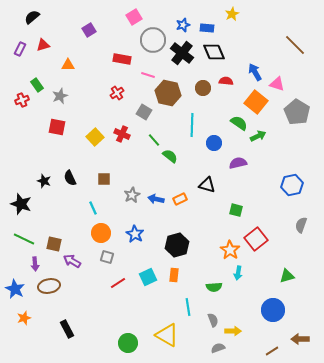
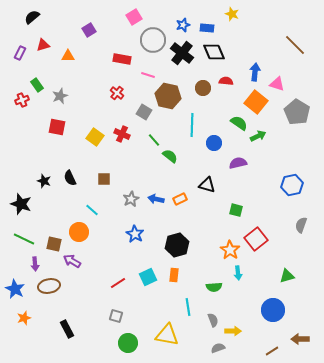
yellow star at (232, 14): rotated 24 degrees counterclockwise
purple rectangle at (20, 49): moved 4 px down
orange triangle at (68, 65): moved 9 px up
blue arrow at (255, 72): rotated 36 degrees clockwise
red cross at (117, 93): rotated 16 degrees counterclockwise
brown hexagon at (168, 93): moved 3 px down
yellow square at (95, 137): rotated 12 degrees counterclockwise
gray star at (132, 195): moved 1 px left, 4 px down
cyan line at (93, 208): moved 1 px left, 2 px down; rotated 24 degrees counterclockwise
orange circle at (101, 233): moved 22 px left, 1 px up
gray square at (107, 257): moved 9 px right, 59 px down
cyan arrow at (238, 273): rotated 16 degrees counterclockwise
yellow triangle at (167, 335): rotated 20 degrees counterclockwise
